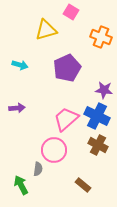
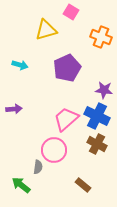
purple arrow: moved 3 px left, 1 px down
brown cross: moved 1 px left, 1 px up
gray semicircle: moved 2 px up
green arrow: rotated 24 degrees counterclockwise
